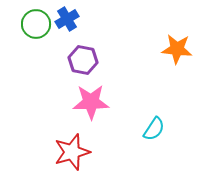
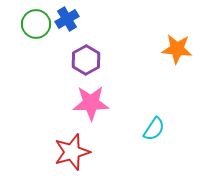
purple hexagon: moved 3 px right; rotated 20 degrees clockwise
pink star: moved 1 px down
